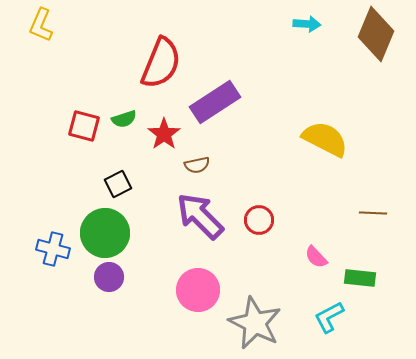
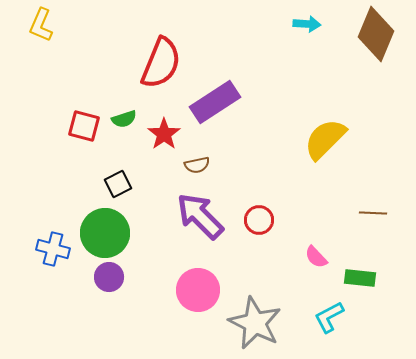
yellow semicircle: rotated 72 degrees counterclockwise
